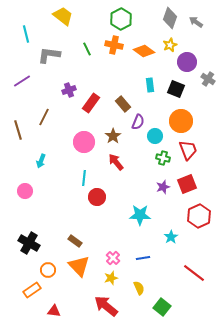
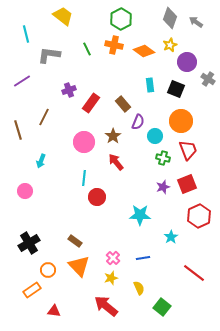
black cross at (29, 243): rotated 30 degrees clockwise
